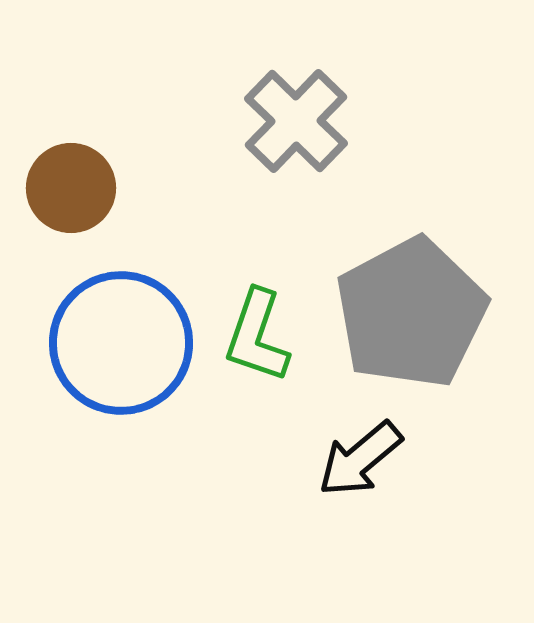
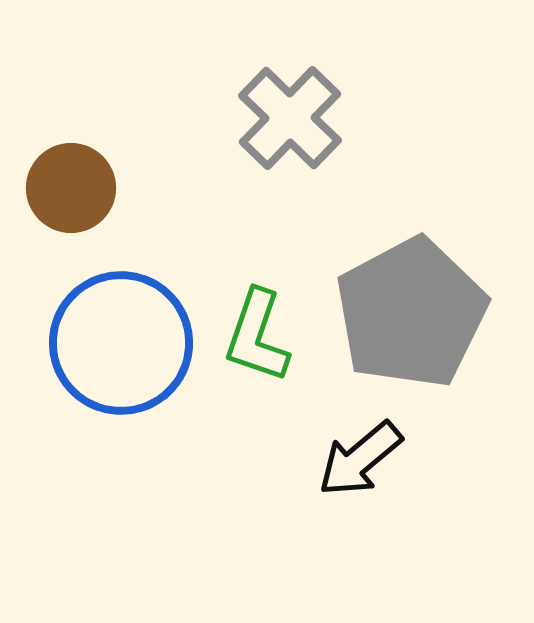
gray cross: moved 6 px left, 3 px up
